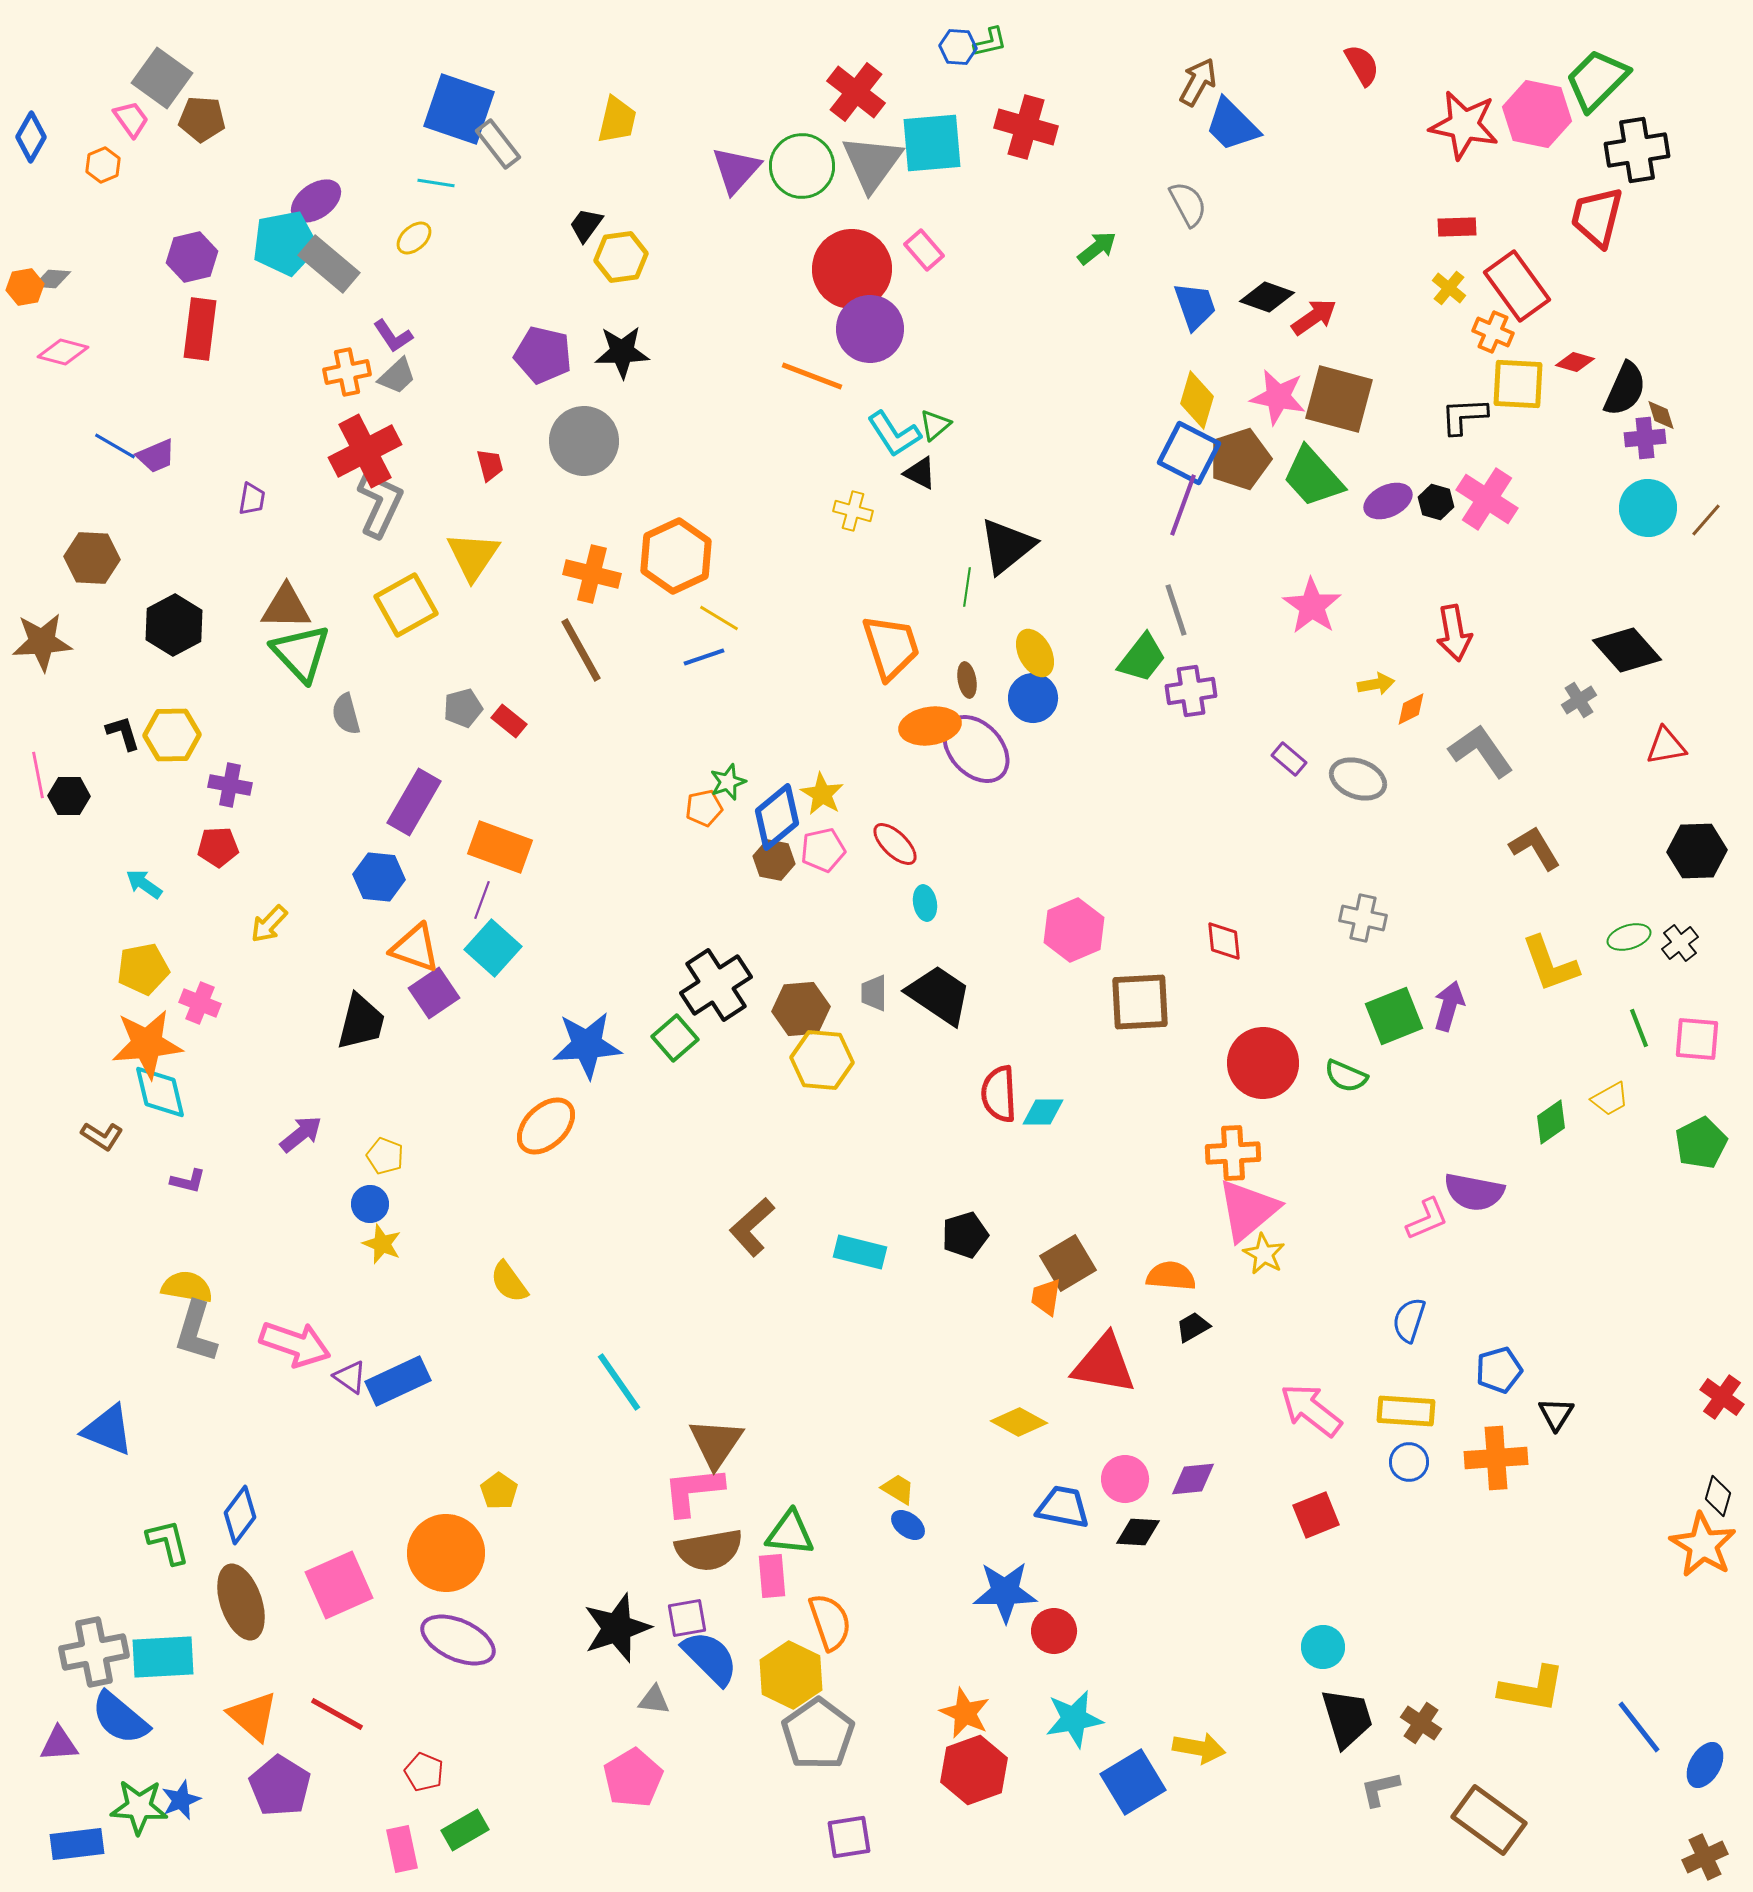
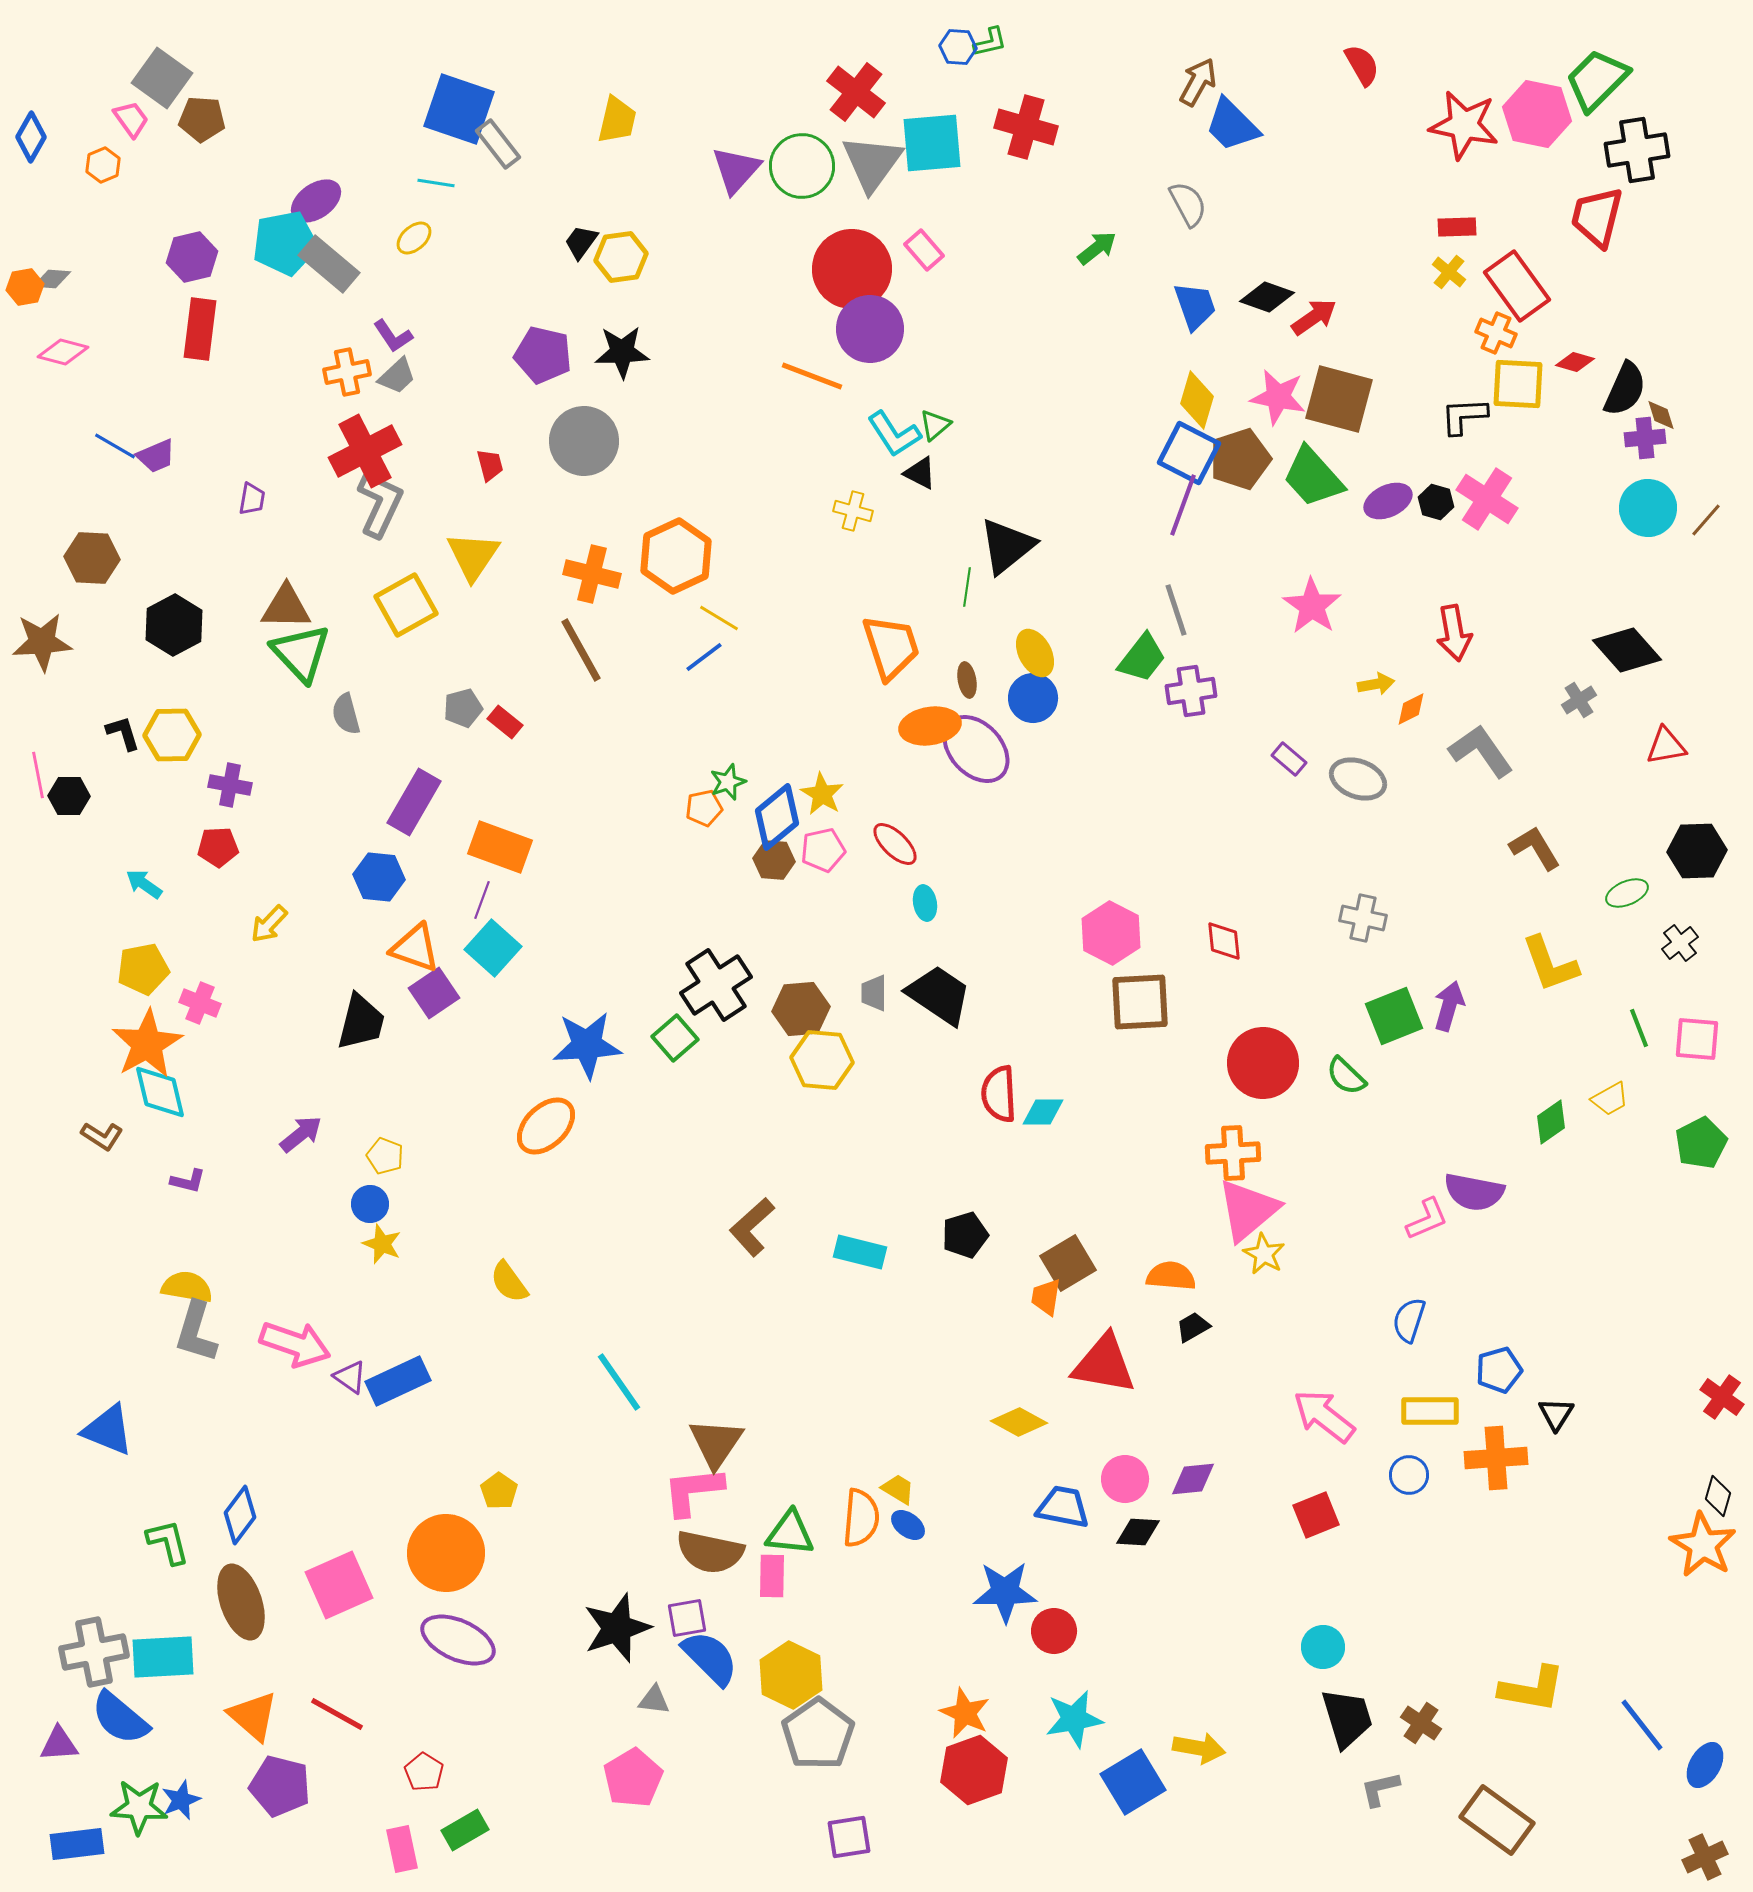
black trapezoid at (586, 225): moved 5 px left, 17 px down
yellow cross at (1449, 288): moved 16 px up
orange cross at (1493, 332): moved 3 px right, 1 px down
blue line at (704, 657): rotated 18 degrees counterclockwise
red rectangle at (509, 721): moved 4 px left, 1 px down
brown hexagon at (774, 860): rotated 6 degrees counterclockwise
pink hexagon at (1074, 930): moved 37 px right, 3 px down; rotated 10 degrees counterclockwise
green ellipse at (1629, 937): moved 2 px left, 44 px up; rotated 6 degrees counterclockwise
orange star at (147, 1044): rotated 24 degrees counterclockwise
green semicircle at (1346, 1076): rotated 21 degrees clockwise
pink arrow at (1311, 1410): moved 13 px right, 6 px down
yellow rectangle at (1406, 1411): moved 24 px right; rotated 4 degrees counterclockwise
blue circle at (1409, 1462): moved 13 px down
brown semicircle at (709, 1550): moved 1 px right, 2 px down; rotated 22 degrees clockwise
pink rectangle at (772, 1576): rotated 6 degrees clockwise
orange semicircle at (830, 1622): moved 31 px right, 104 px up; rotated 24 degrees clockwise
blue line at (1639, 1727): moved 3 px right, 2 px up
red pentagon at (424, 1772): rotated 9 degrees clockwise
purple pentagon at (280, 1786): rotated 18 degrees counterclockwise
brown rectangle at (1489, 1820): moved 8 px right
